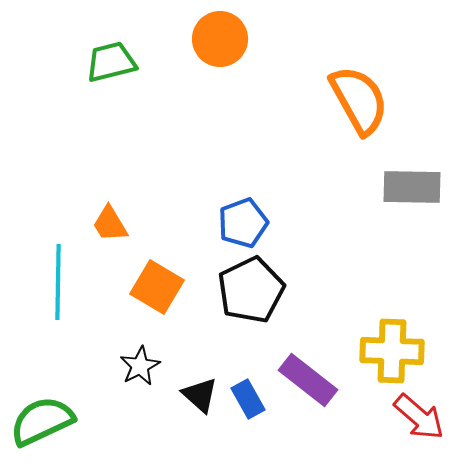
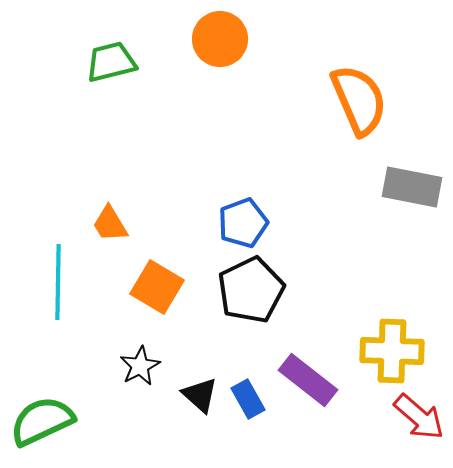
orange semicircle: rotated 6 degrees clockwise
gray rectangle: rotated 10 degrees clockwise
